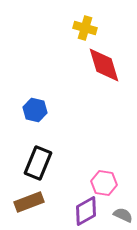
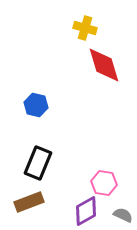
blue hexagon: moved 1 px right, 5 px up
